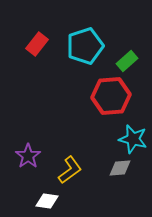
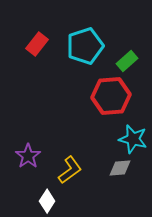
white diamond: rotated 65 degrees counterclockwise
